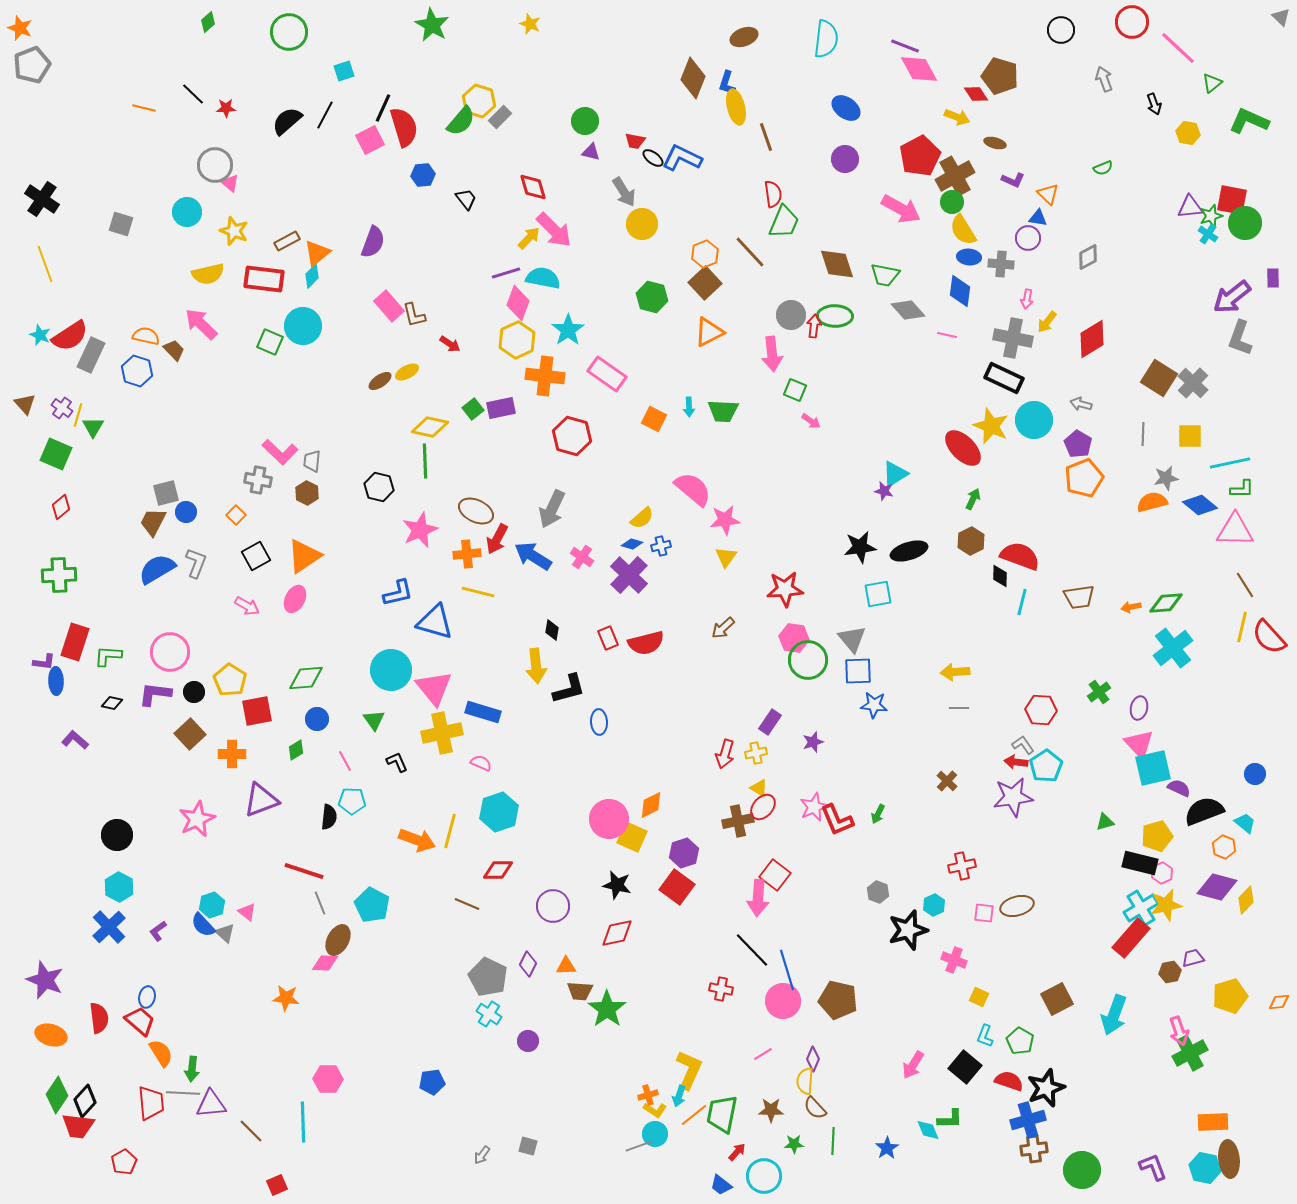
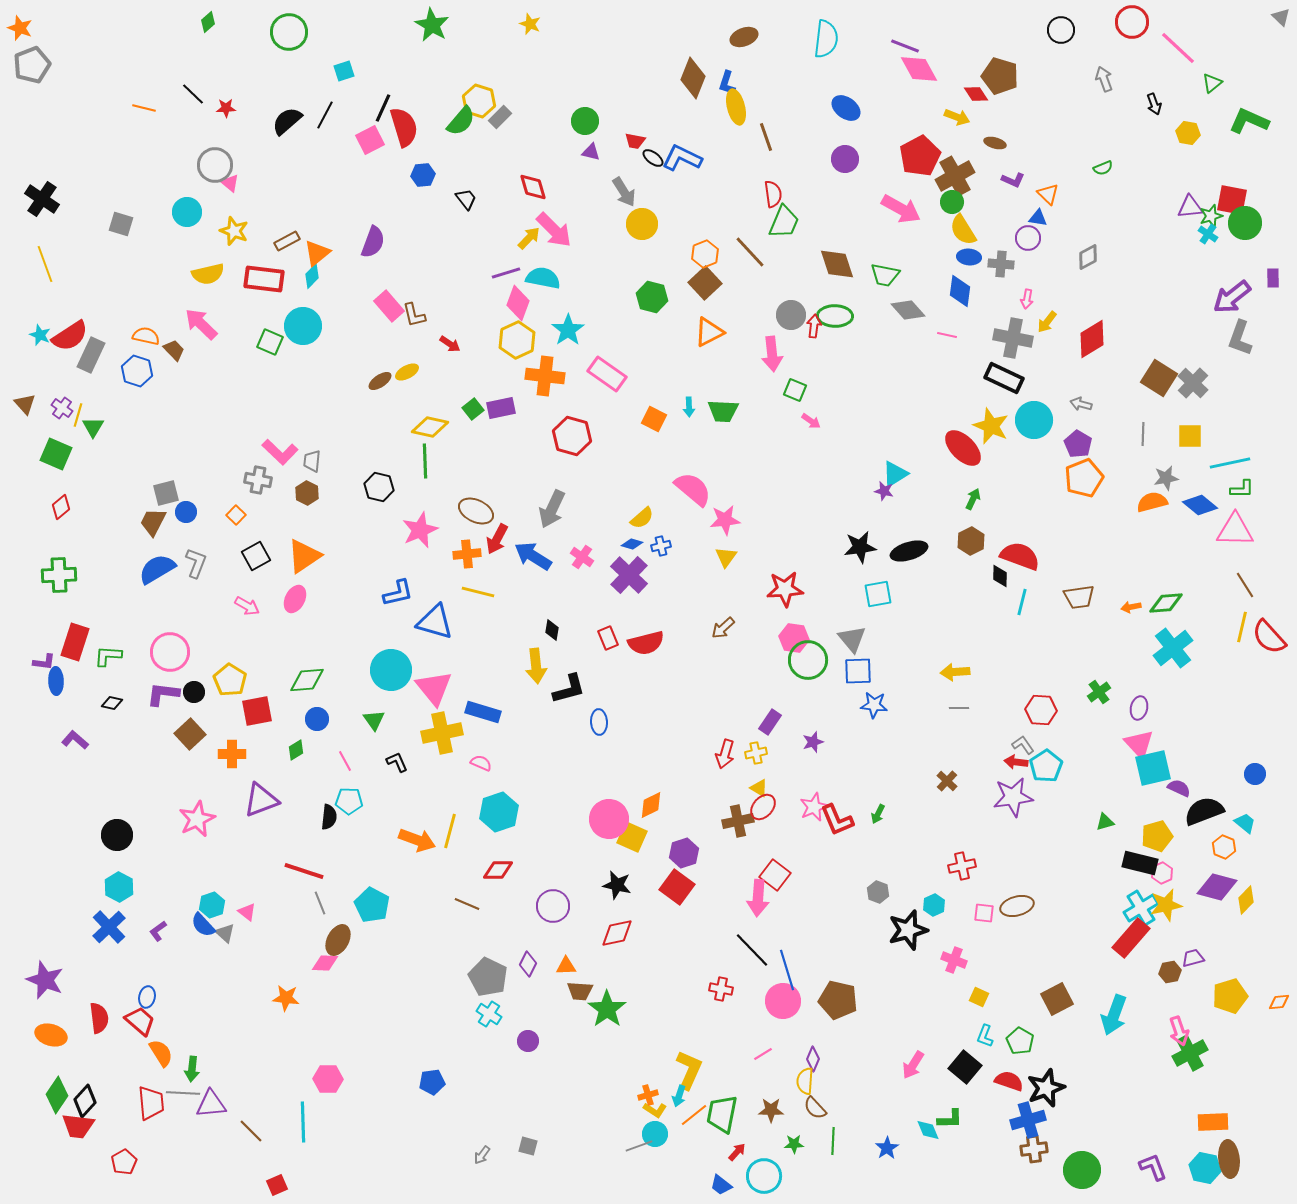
green diamond at (306, 678): moved 1 px right, 2 px down
purple L-shape at (155, 694): moved 8 px right
cyan pentagon at (352, 801): moved 3 px left
